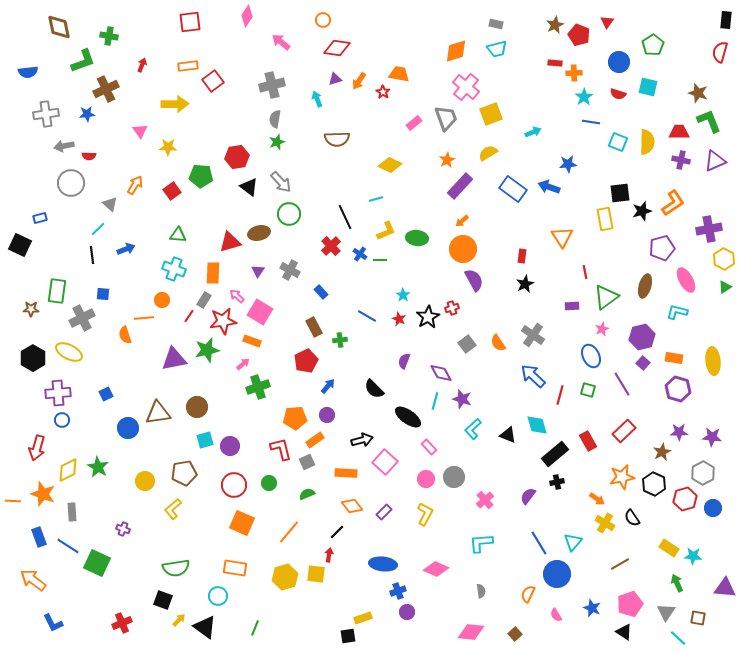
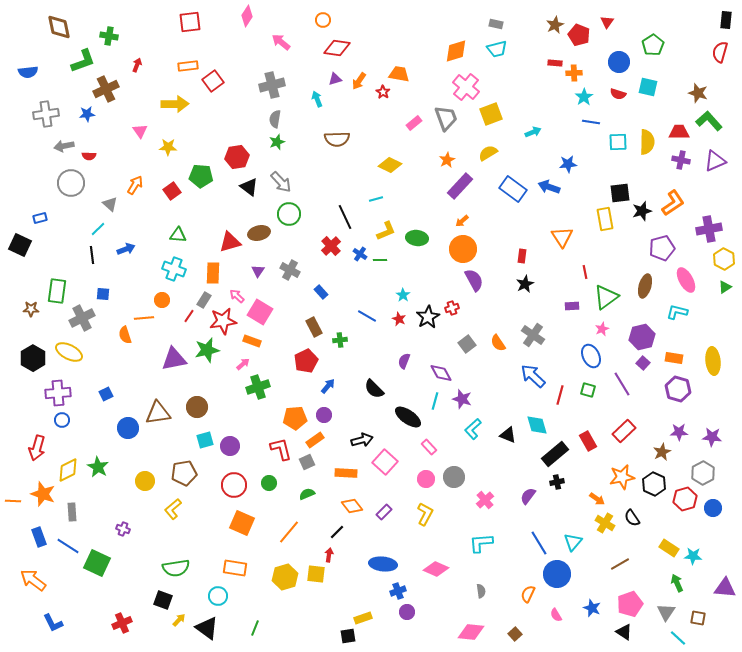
red arrow at (142, 65): moved 5 px left
green L-shape at (709, 121): rotated 20 degrees counterclockwise
cyan square at (618, 142): rotated 24 degrees counterclockwise
purple circle at (327, 415): moved 3 px left
black triangle at (205, 627): moved 2 px right, 1 px down
